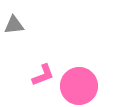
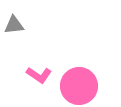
pink L-shape: moved 4 px left; rotated 55 degrees clockwise
